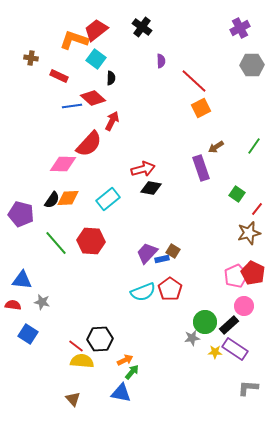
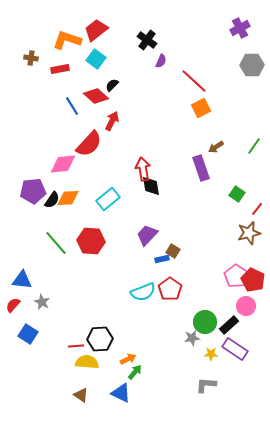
black cross at (142, 27): moved 5 px right, 13 px down
orange L-shape at (74, 40): moved 7 px left
purple semicircle at (161, 61): rotated 24 degrees clockwise
red rectangle at (59, 76): moved 1 px right, 7 px up; rotated 36 degrees counterclockwise
black semicircle at (111, 78): moved 1 px right, 7 px down; rotated 136 degrees counterclockwise
red diamond at (93, 98): moved 3 px right, 2 px up
blue line at (72, 106): rotated 66 degrees clockwise
pink diamond at (63, 164): rotated 8 degrees counterclockwise
red arrow at (143, 169): rotated 85 degrees counterclockwise
black diamond at (151, 188): moved 2 px up; rotated 70 degrees clockwise
purple pentagon at (21, 214): moved 12 px right, 23 px up; rotated 20 degrees counterclockwise
purple trapezoid at (147, 253): moved 18 px up
red pentagon at (253, 273): moved 7 px down
pink pentagon at (236, 276): rotated 15 degrees counterclockwise
gray star at (42, 302): rotated 14 degrees clockwise
red semicircle at (13, 305): rotated 56 degrees counterclockwise
pink circle at (244, 306): moved 2 px right
red line at (76, 346): rotated 42 degrees counterclockwise
yellow star at (215, 352): moved 4 px left, 2 px down
orange arrow at (125, 360): moved 3 px right, 1 px up
yellow semicircle at (82, 361): moved 5 px right, 1 px down
green arrow at (132, 372): moved 3 px right
gray L-shape at (248, 388): moved 42 px left, 3 px up
blue triangle at (121, 393): rotated 15 degrees clockwise
brown triangle at (73, 399): moved 8 px right, 4 px up; rotated 14 degrees counterclockwise
